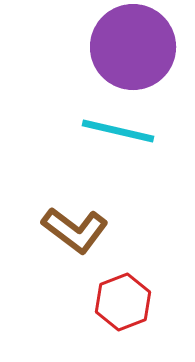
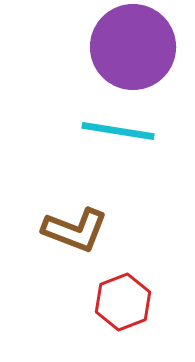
cyan line: rotated 4 degrees counterclockwise
brown L-shape: rotated 16 degrees counterclockwise
